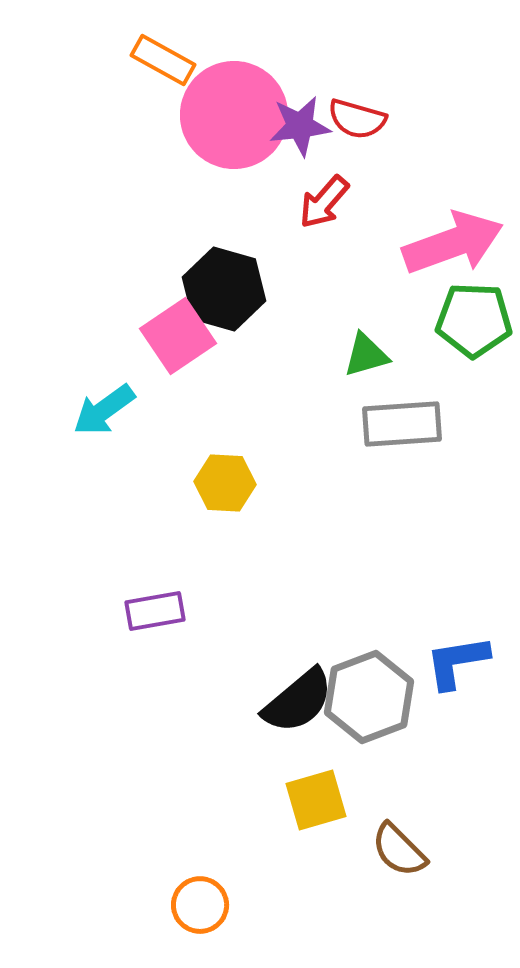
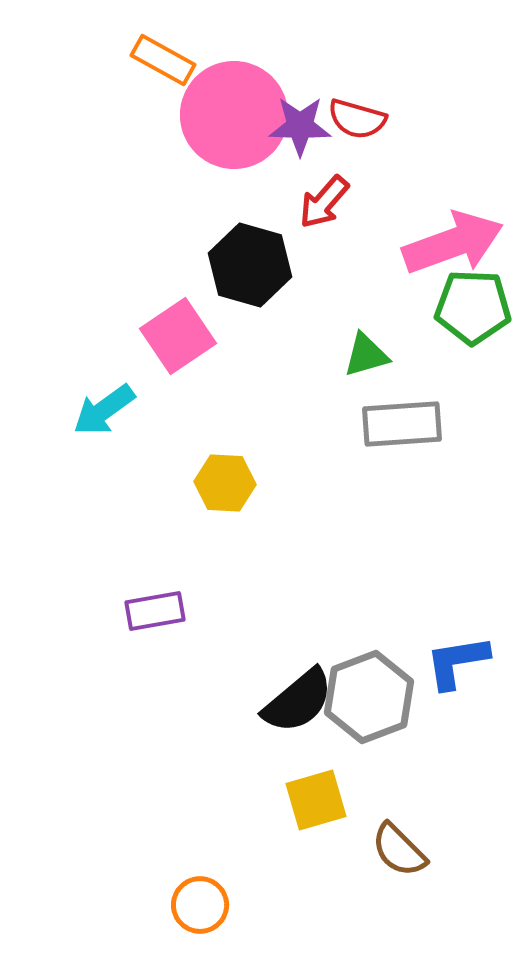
purple star: rotated 8 degrees clockwise
black hexagon: moved 26 px right, 24 px up
green pentagon: moved 1 px left, 13 px up
